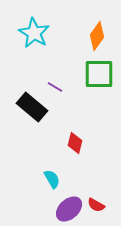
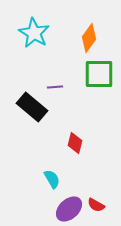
orange diamond: moved 8 px left, 2 px down
purple line: rotated 35 degrees counterclockwise
